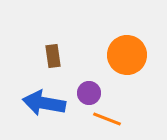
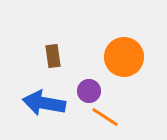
orange circle: moved 3 px left, 2 px down
purple circle: moved 2 px up
orange line: moved 2 px left, 2 px up; rotated 12 degrees clockwise
